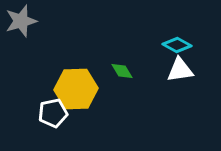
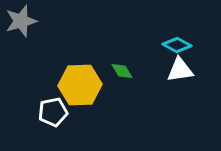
yellow hexagon: moved 4 px right, 4 px up
white pentagon: moved 1 px up
